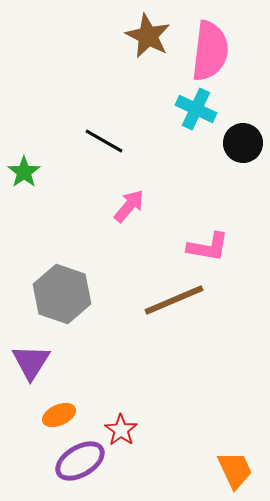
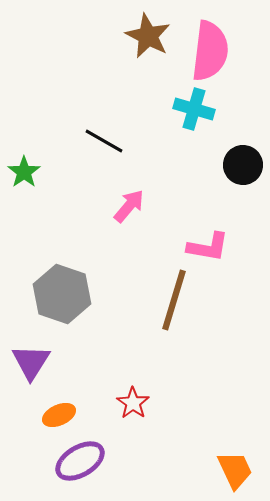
cyan cross: moved 2 px left; rotated 9 degrees counterclockwise
black circle: moved 22 px down
brown line: rotated 50 degrees counterclockwise
red star: moved 12 px right, 27 px up
